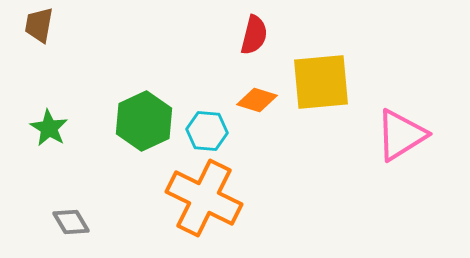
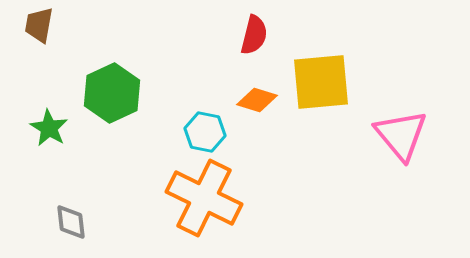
green hexagon: moved 32 px left, 28 px up
cyan hexagon: moved 2 px left, 1 px down; rotated 6 degrees clockwise
pink triangle: rotated 38 degrees counterclockwise
gray diamond: rotated 24 degrees clockwise
